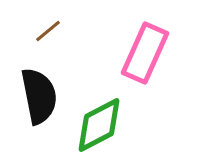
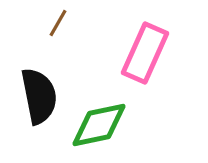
brown line: moved 10 px right, 8 px up; rotated 20 degrees counterclockwise
green diamond: rotated 16 degrees clockwise
